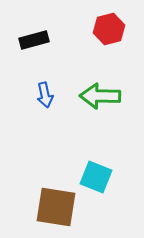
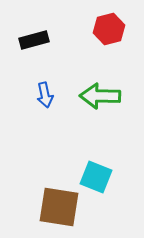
brown square: moved 3 px right
